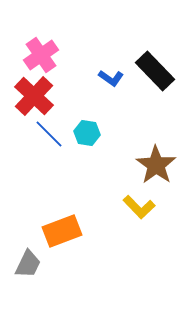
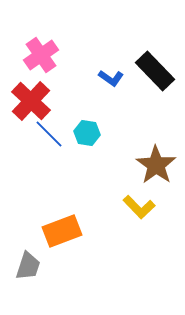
red cross: moved 3 px left, 5 px down
gray trapezoid: moved 2 px down; rotated 8 degrees counterclockwise
